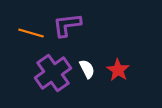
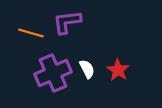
purple L-shape: moved 3 px up
purple cross: rotated 12 degrees clockwise
